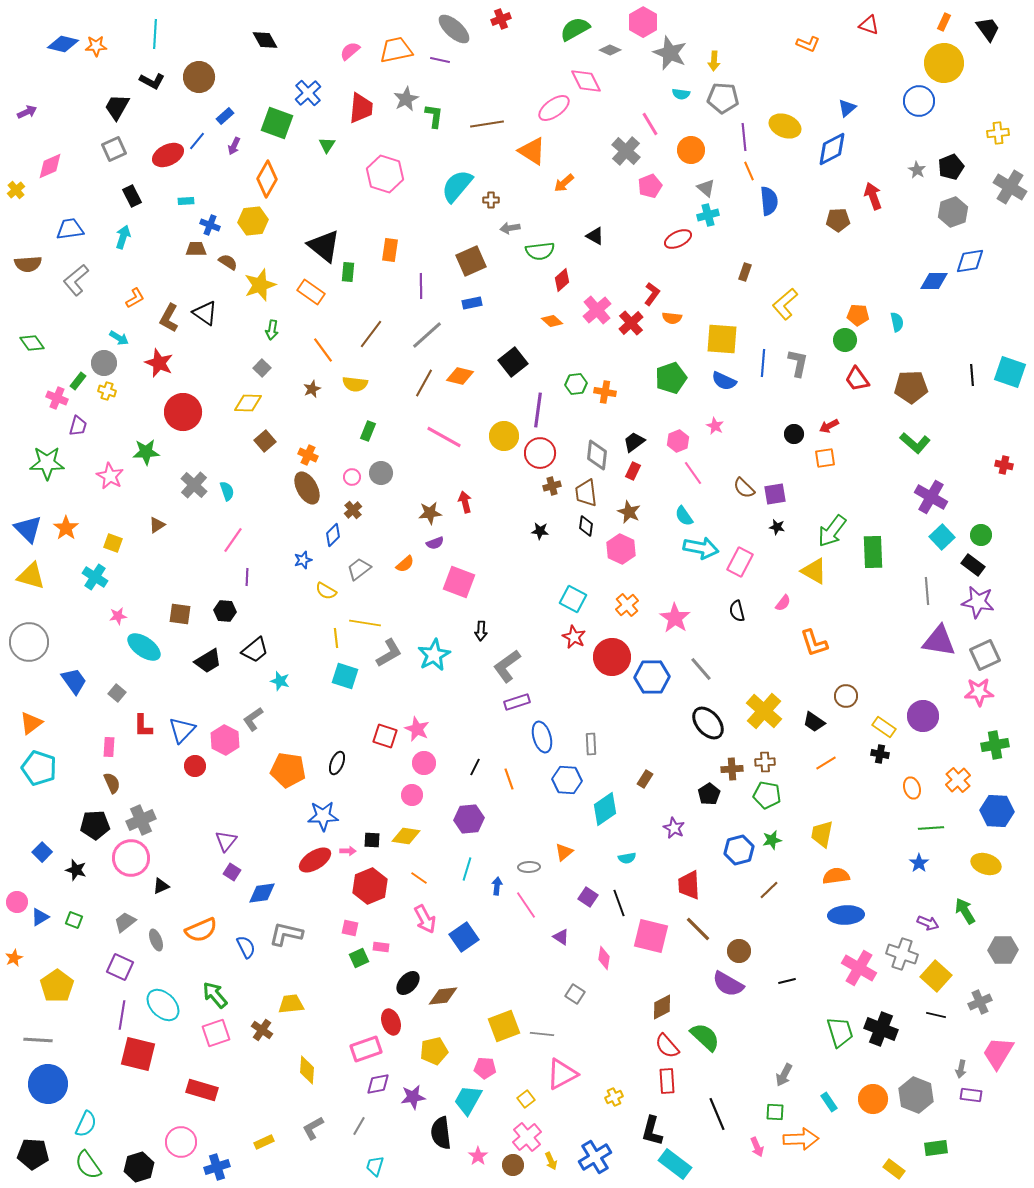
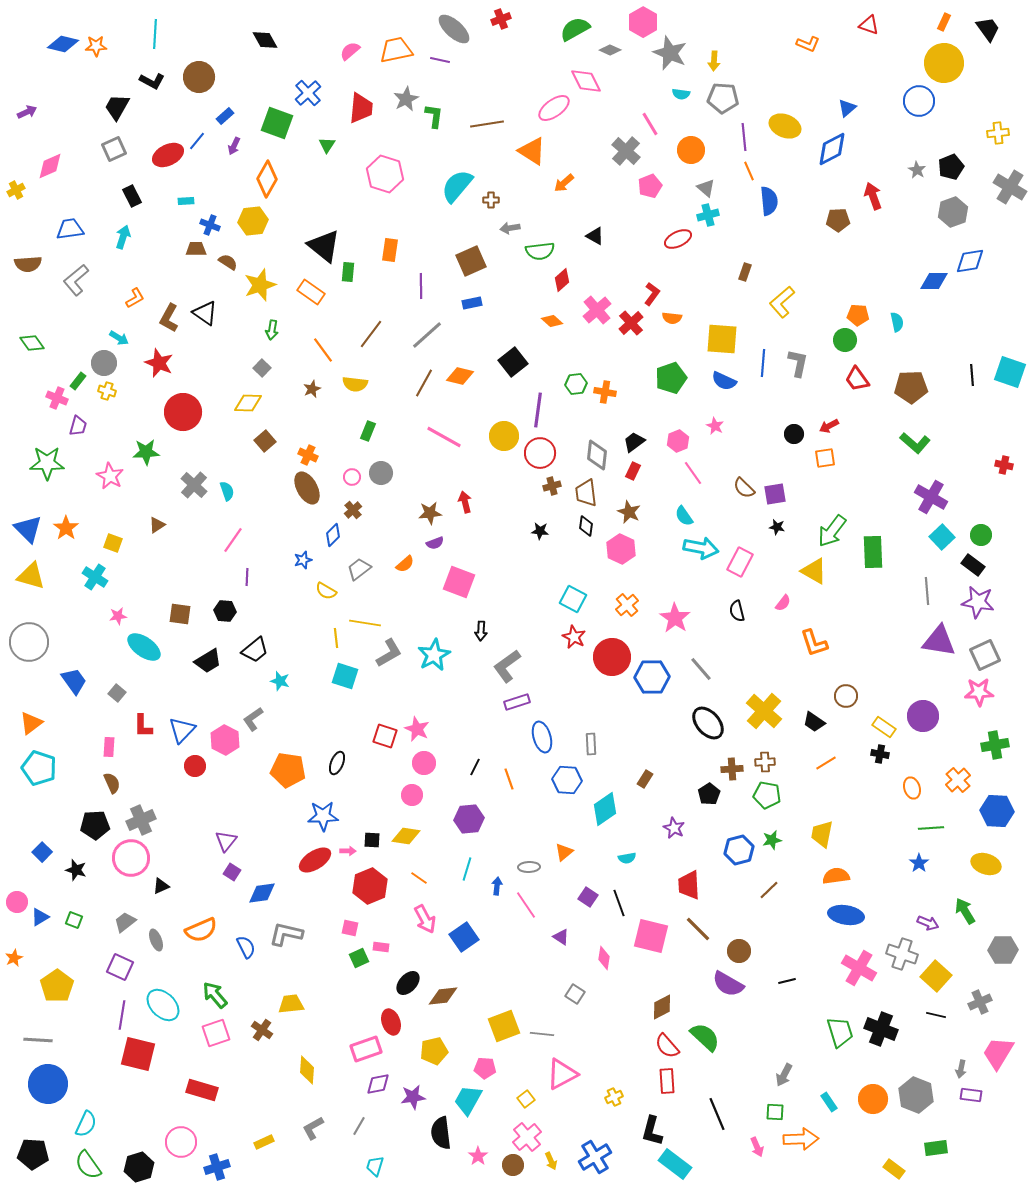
yellow cross at (16, 190): rotated 12 degrees clockwise
yellow L-shape at (785, 304): moved 3 px left, 2 px up
blue ellipse at (846, 915): rotated 12 degrees clockwise
